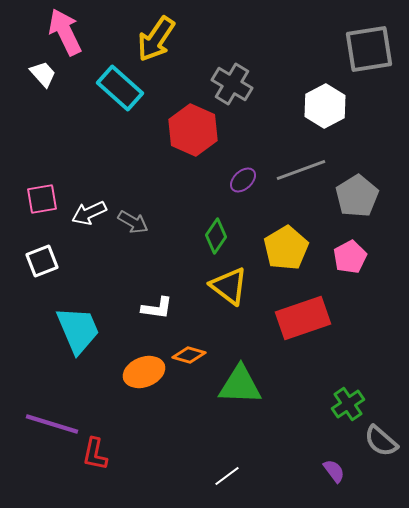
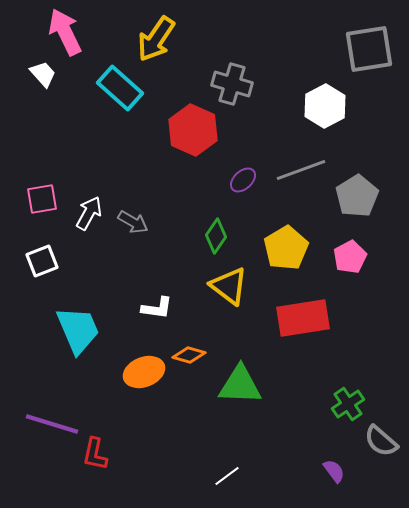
gray cross: rotated 15 degrees counterclockwise
white arrow: rotated 144 degrees clockwise
red rectangle: rotated 10 degrees clockwise
